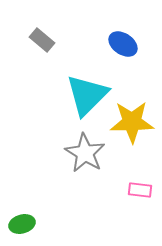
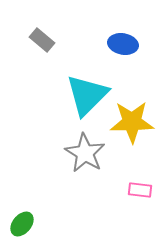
blue ellipse: rotated 24 degrees counterclockwise
green ellipse: rotated 35 degrees counterclockwise
